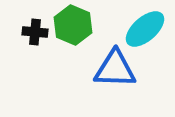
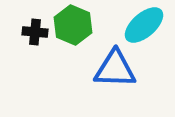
cyan ellipse: moved 1 px left, 4 px up
